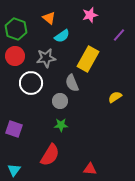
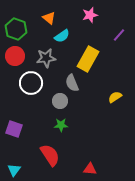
red semicircle: rotated 65 degrees counterclockwise
